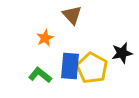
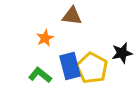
brown triangle: moved 1 px down; rotated 40 degrees counterclockwise
blue rectangle: rotated 20 degrees counterclockwise
